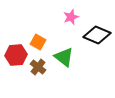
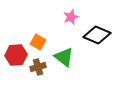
brown cross: rotated 35 degrees clockwise
